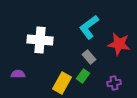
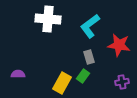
cyan L-shape: moved 1 px right, 1 px up
white cross: moved 8 px right, 21 px up
red star: moved 1 px down
gray rectangle: rotated 24 degrees clockwise
purple cross: moved 8 px right, 1 px up
